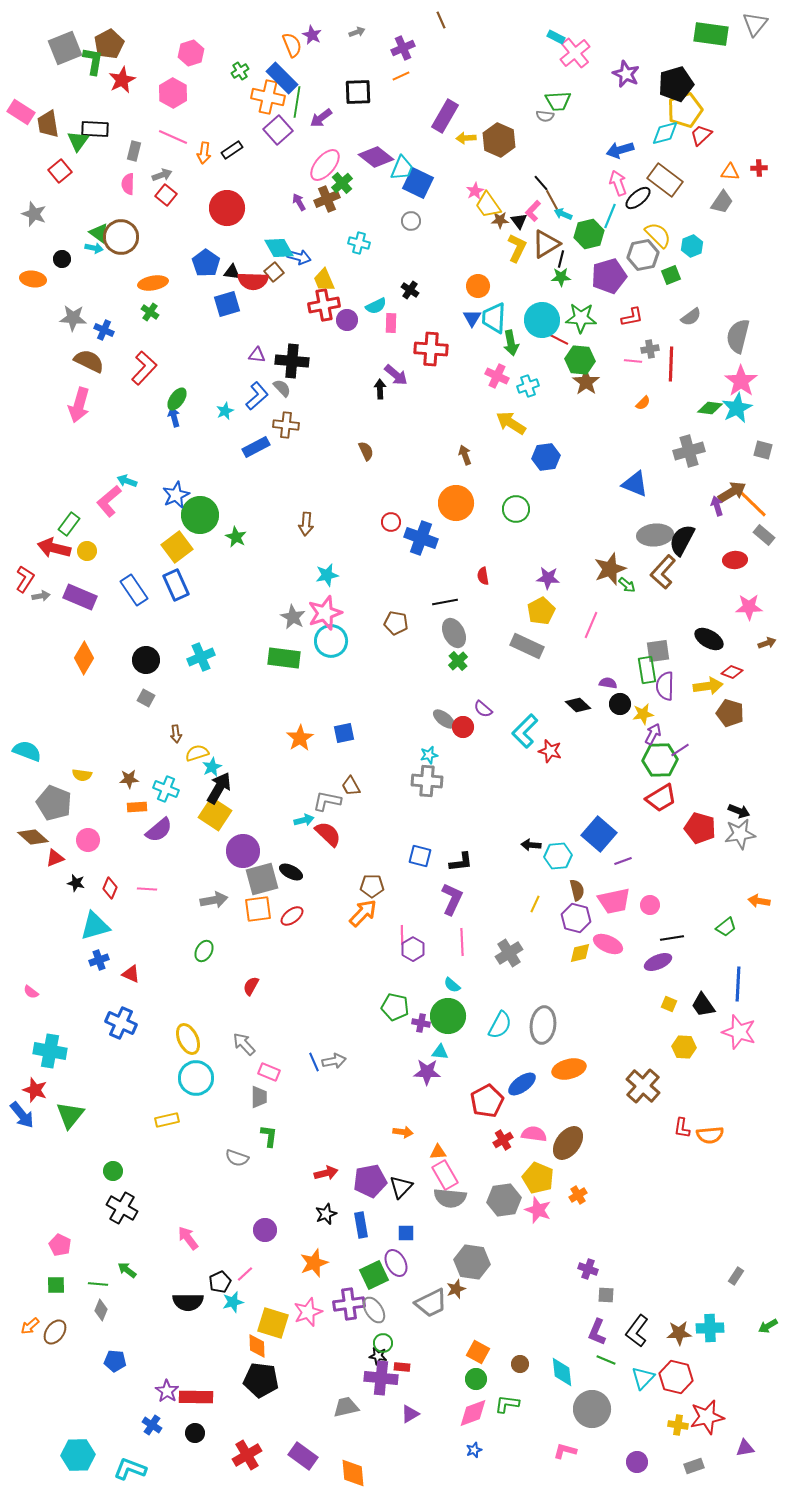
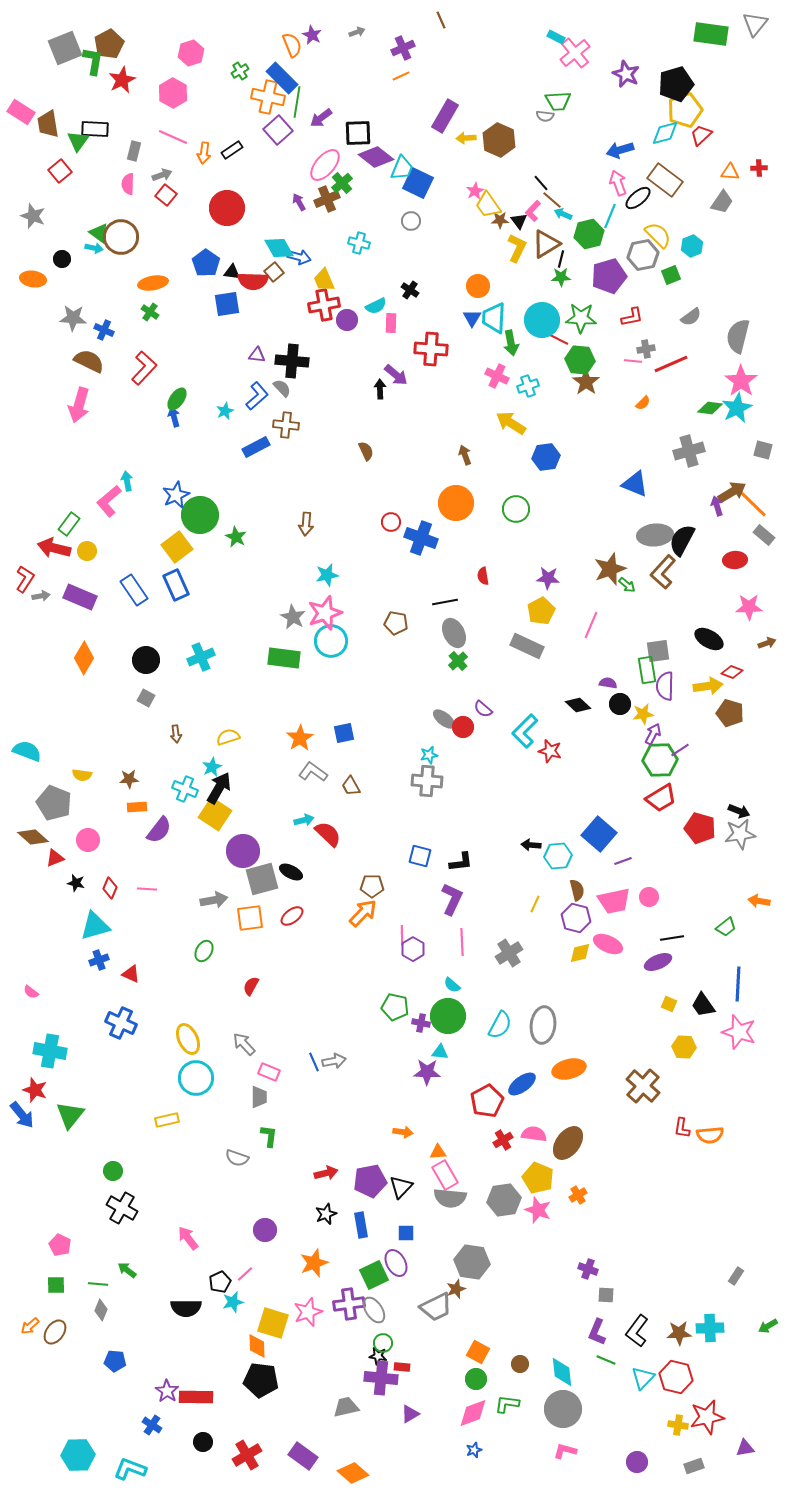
black square at (358, 92): moved 41 px down
brown line at (552, 200): rotated 20 degrees counterclockwise
gray star at (34, 214): moved 1 px left, 2 px down
blue square at (227, 304): rotated 8 degrees clockwise
gray cross at (650, 349): moved 4 px left
red line at (671, 364): rotated 64 degrees clockwise
cyan arrow at (127, 481): rotated 60 degrees clockwise
yellow semicircle at (197, 753): moved 31 px right, 16 px up
cyan cross at (166, 789): moved 19 px right
gray L-shape at (327, 801): moved 14 px left, 29 px up; rotated 24 degrees clockwise
purple semicircle at (159, 830): rotated 12 degrees counterclockwise
pink circle at (650, 905): moved 1 px left, 8 px up
orange square at (258, 909): moved 8 px left, 9 px down
black semicircle at (188, 1302): moved 2 px left, 6 px down
gray trapezoid at (431, 1303): moved 5 px right, 4 px down
gray circle at (592, 1409): moved 29 px left
black circle at (195, 1433): moved 8 px right, 9 px down
orange diamond at (353, 1473): rotated 44 degrees counterclockwise
